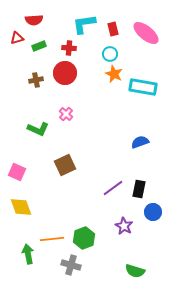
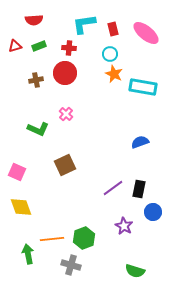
red triangle: moved 2 px left, 8 px down
